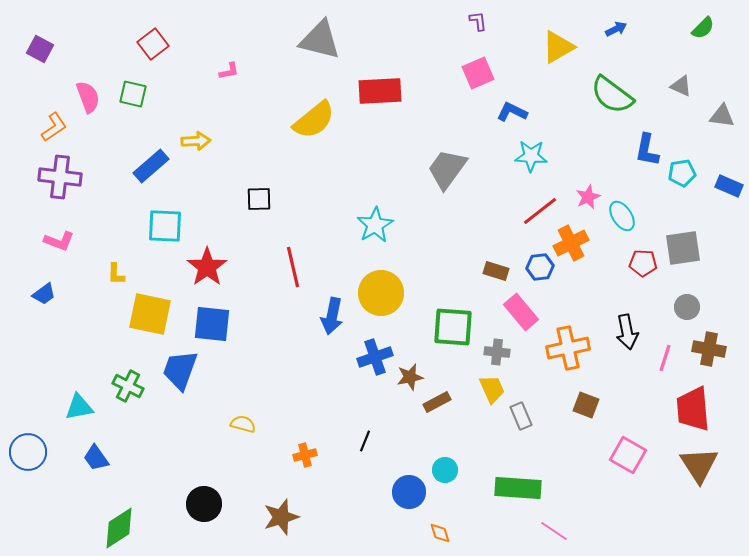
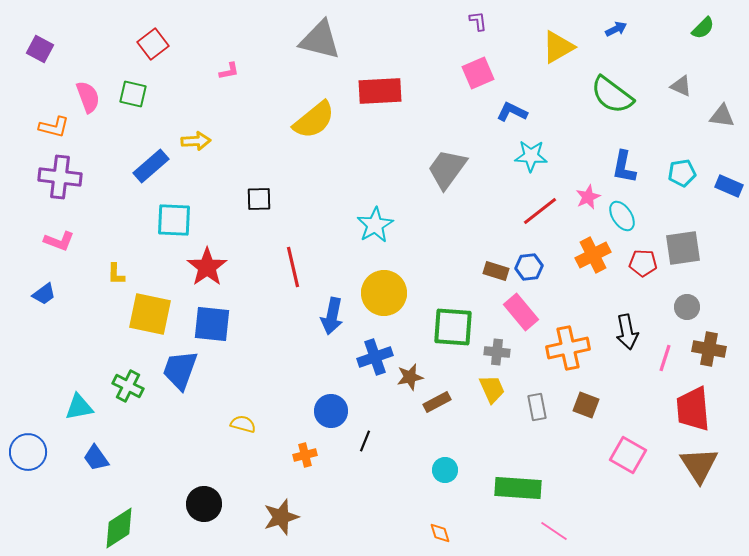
orange L-shape at (54, 127): rotated 48 degrees clockwise
blue L-shape at (647, 150): moved 23 px left, 17 px down
cyan square at (165, 226): moved 9 px right, 6 px up
orange cross at (571, 243): moved 22 px right, 12 px down
blue hexagon at (540, 267): moved 11 px left
yellow circle at (381, 293): moved 3 px right
gray rectangle at (521, 416): moved 16 px right, 9 px up; rotated 12 degrees clockwise
blue circle at (409, 492): moved 78 px left, 81 px up
